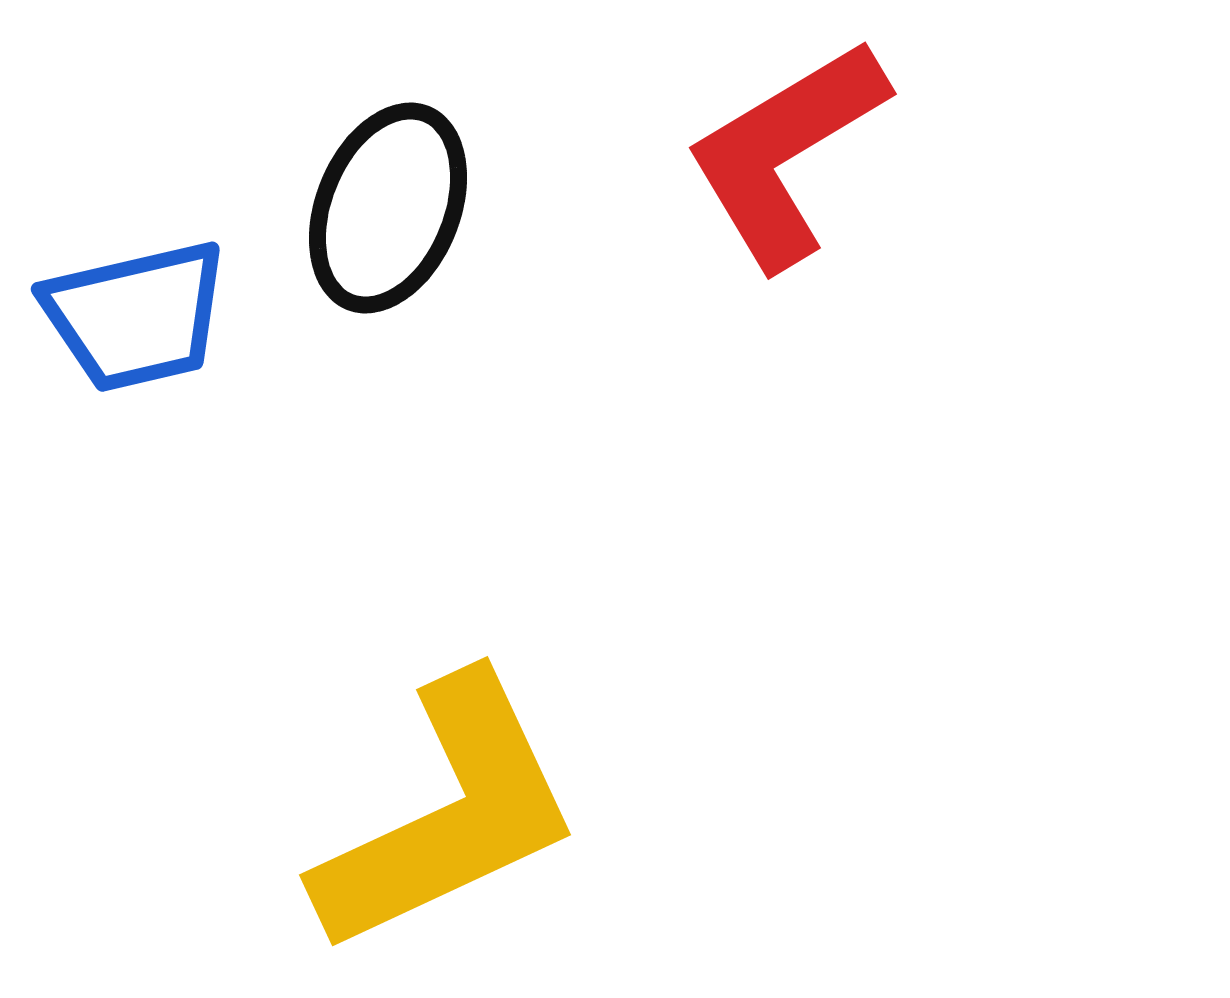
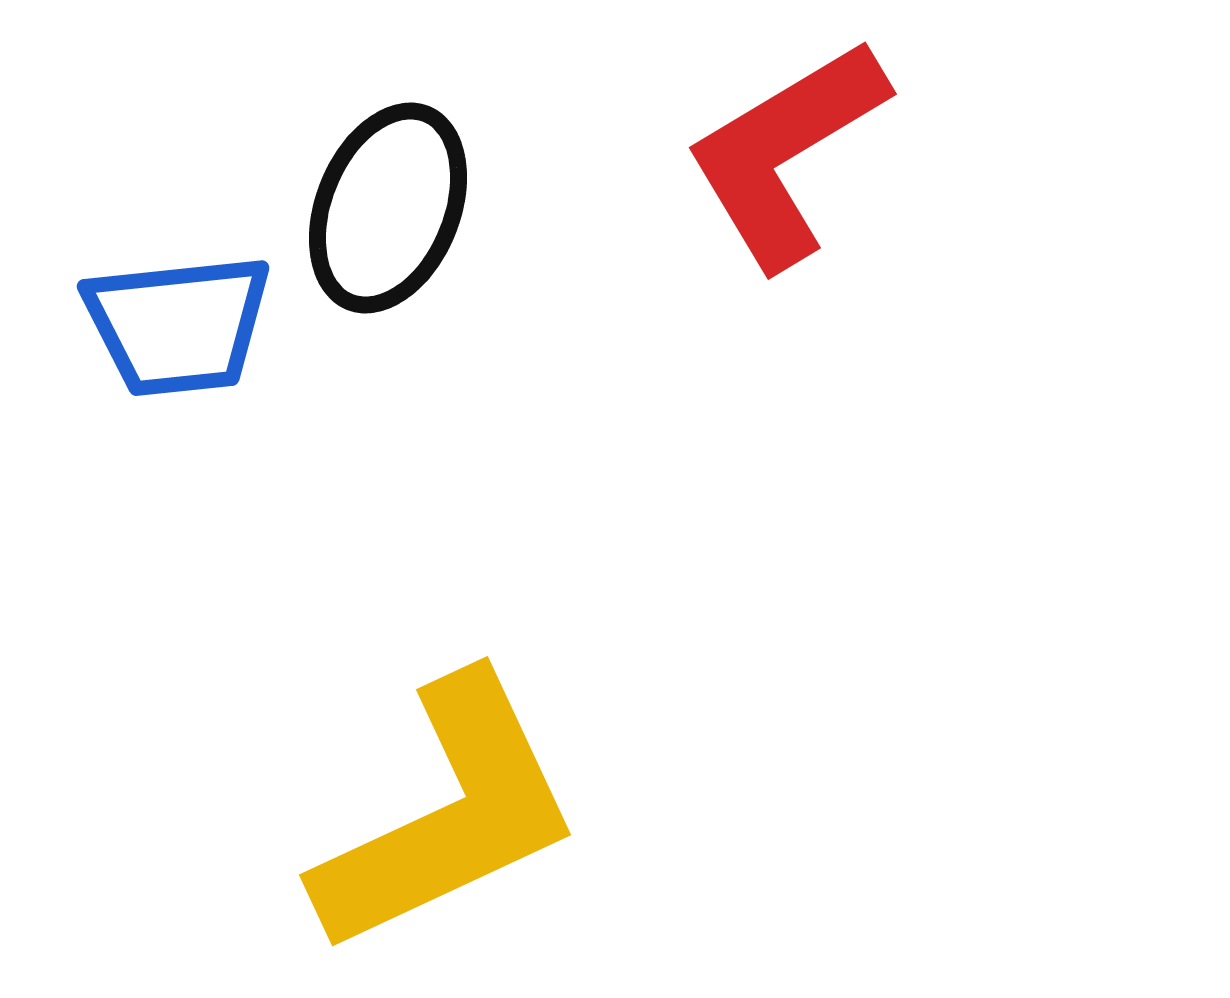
blue trapezoid: moved 42 px right, 9 px down; rotated 7 degrees clockwise
